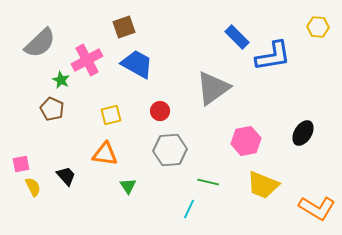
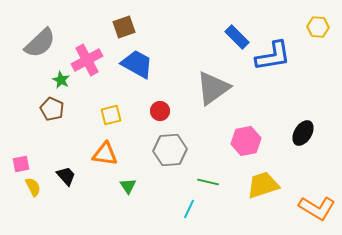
yellow trapezoid: rotated 140 degrees clockwise
